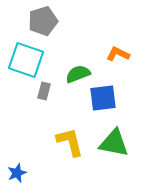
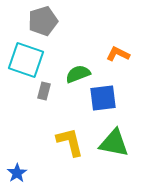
blue star: rotated 12 degrees counterclockwise
